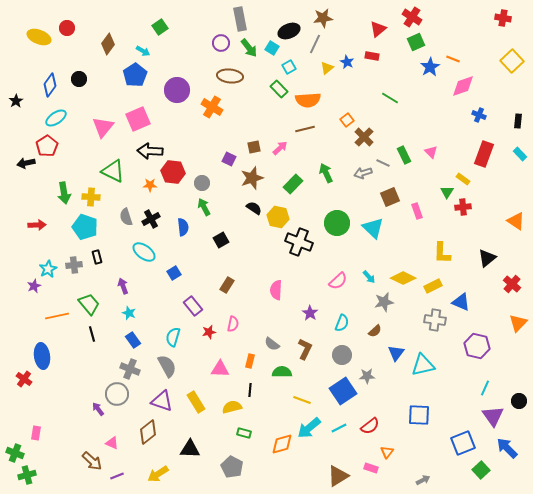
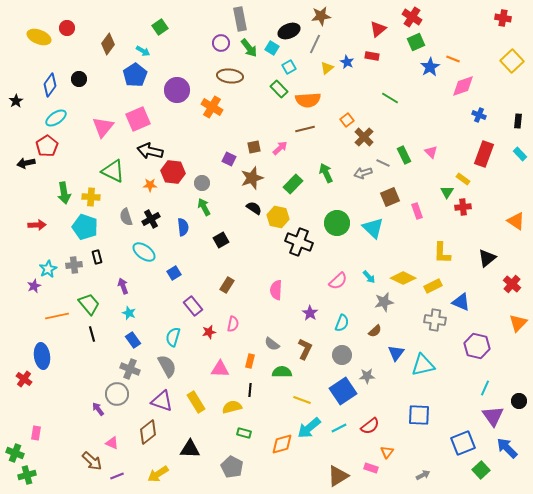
brown star at (323, 18): moved 2 px left, 2 px up
black arrow at (150, 151): rotated 10 degrees clockwise
gray arrow at (423, 480): moved 5 px up
